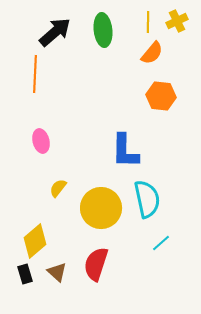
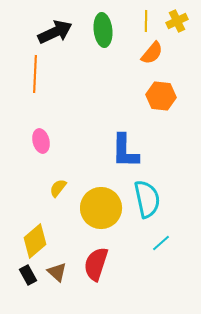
yellow line: moved 2 px left, 1 px up
black arrow: rotated 16 degrees clockwise
black rectangle: moved 3 px right, 1 px down; rotated 12 degrees counterclockwise
